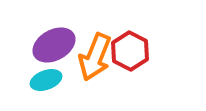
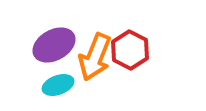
red hexagon: moved 1 px up
cyan ellipse: moved 12 px right, 5 px down
